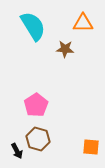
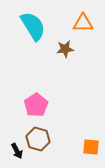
brown star: rotated 12 degrees counterclockwise
